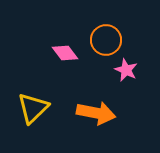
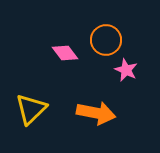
yellow triangle: moved 2 px left, 1 px down
